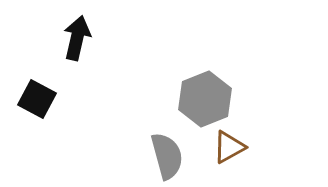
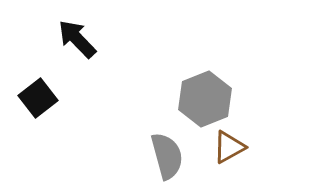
black arrow: moved 1 px down; rotated 57 degrees counterclockwise
black square: moved 1 px right, 1 px up; rotated 24 degrees clockwise
